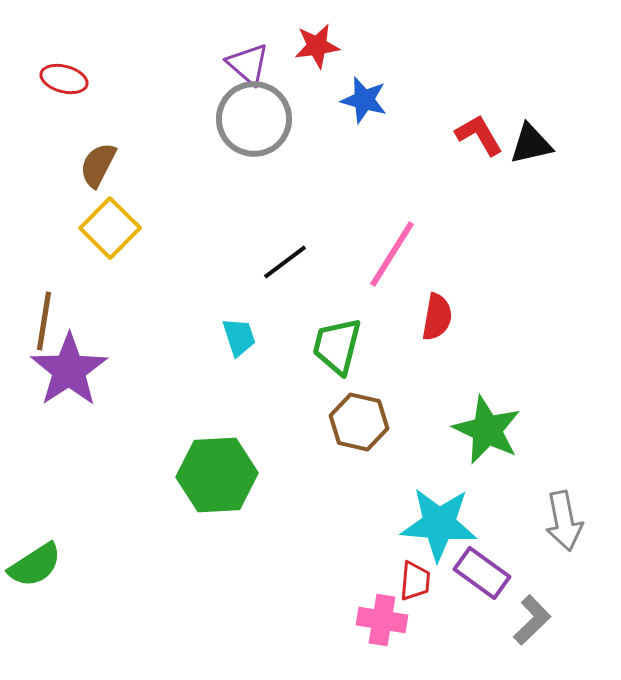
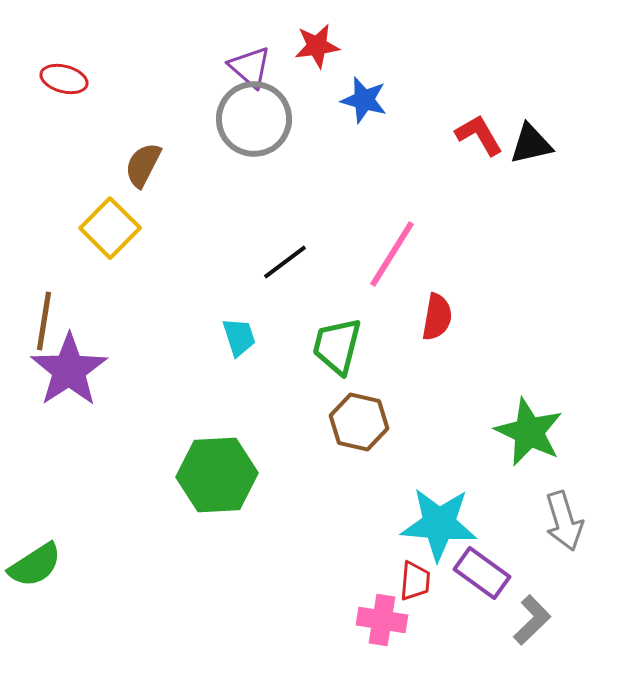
purple triangle: moved 2 px right, 3 px down
brown semicircle: moved 45 px right
green star: moved 42 px right, 2 px down
gray arrow: rotated 6 degrees counterclockwise
